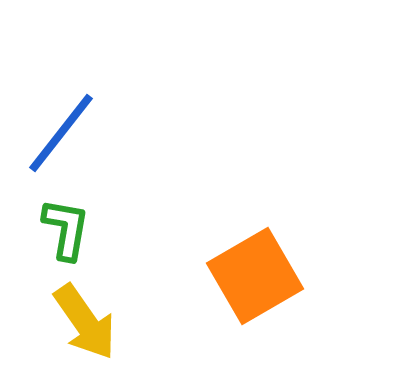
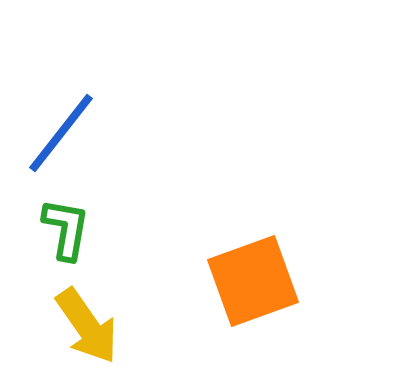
orange square: moved 2 px left, 5 px down; rotated 10 degrees clockwise
yellow arrow: moved 2 px right, 4 px down
